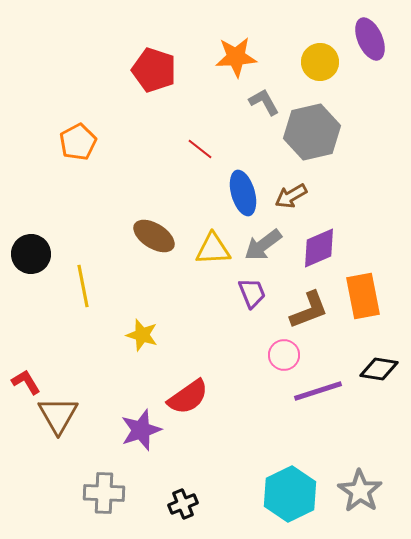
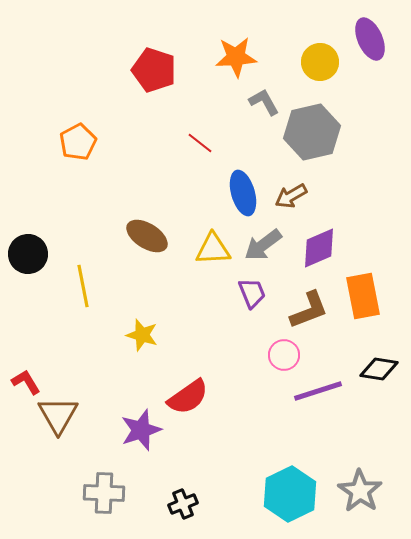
red line: moved 6 px up
brown ellipse: moved 7 px left
black circle: moved 3 px left
